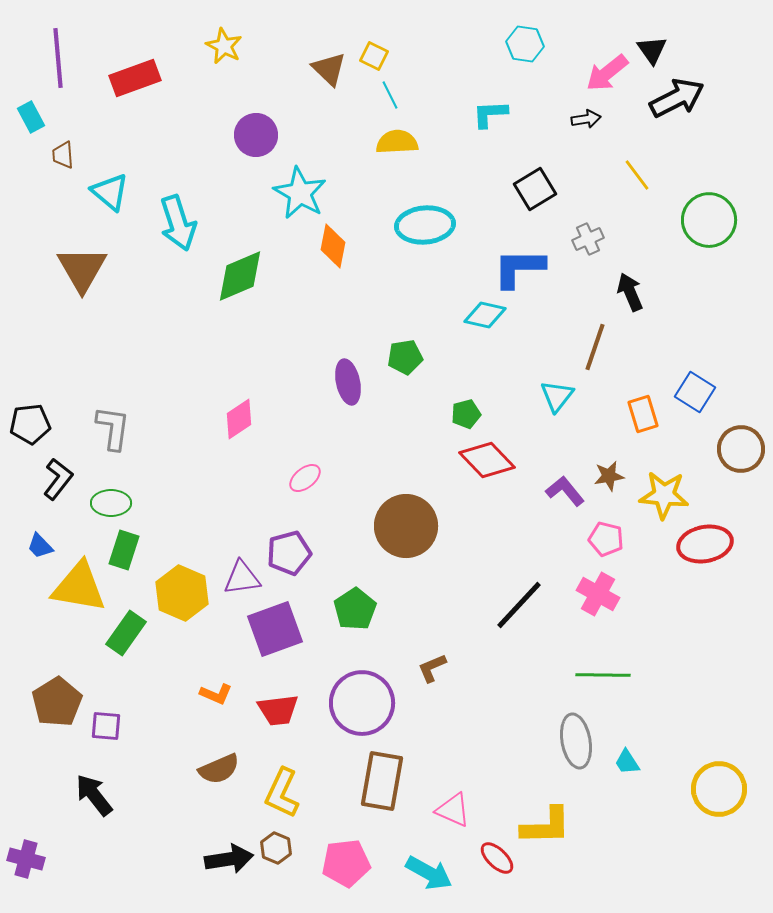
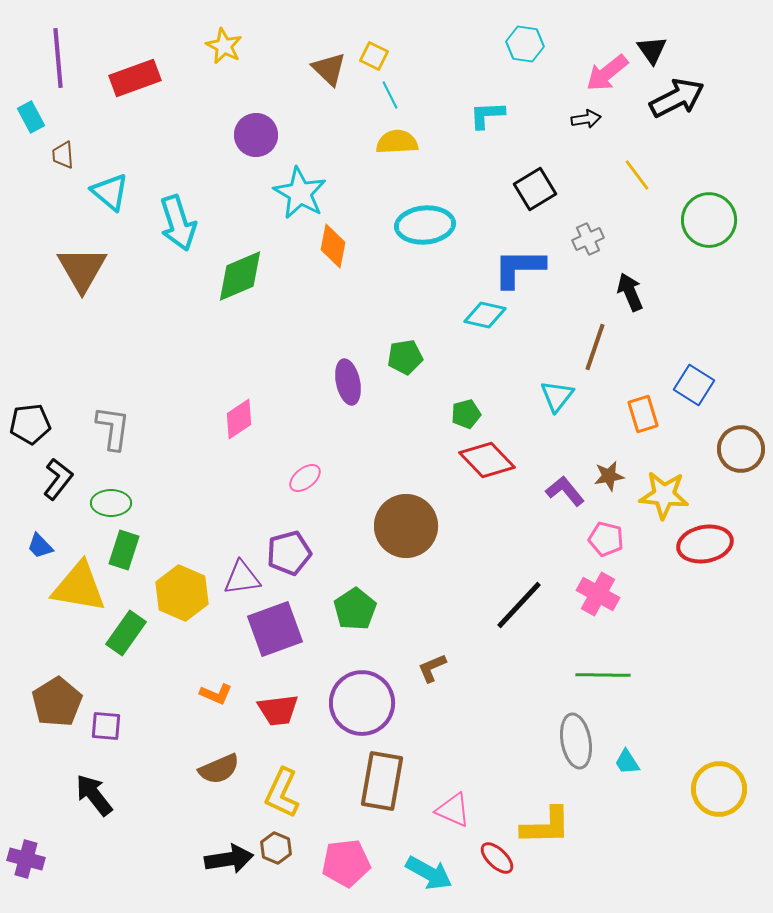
cyan L-shape at (490, 114): moved 3 px left, 1 px down
blue square at (695, 392): moved 1 px left, 7 px up
